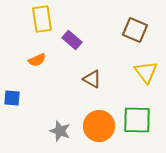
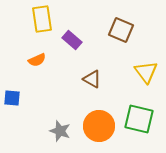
brown square: moved 14 px left
green square: moved 2 px right, 1 px up; rotated 12 degrees clockwise
